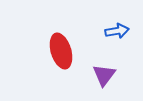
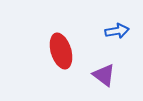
purple triangle: rotated 30 degrees counterclockwise
